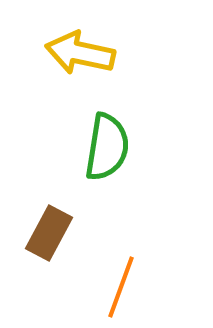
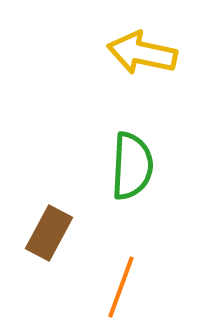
yellow arrow: moved 62 px right
green semicircle: moved 25 px right, 19 px down; rotated 6 degrees counterclockwise
